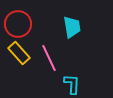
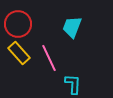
cyan trapezoid: rotated 150 degrees counterclockwise
cyan L-shape: moved 1 px right
